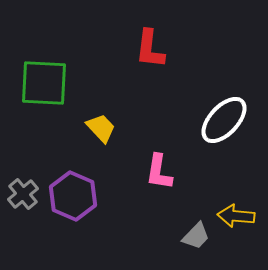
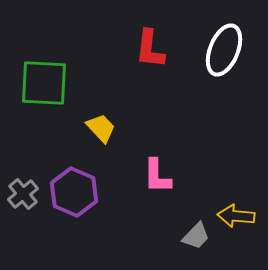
white ellipse: moved 70 px up; rotated 21 degrees counterclockwise
pink L-shape: moved 2 px left, 4 px down; rotated 9 degrees counterclockwise
purple hexagon: moved 1 px right, 4 px up
